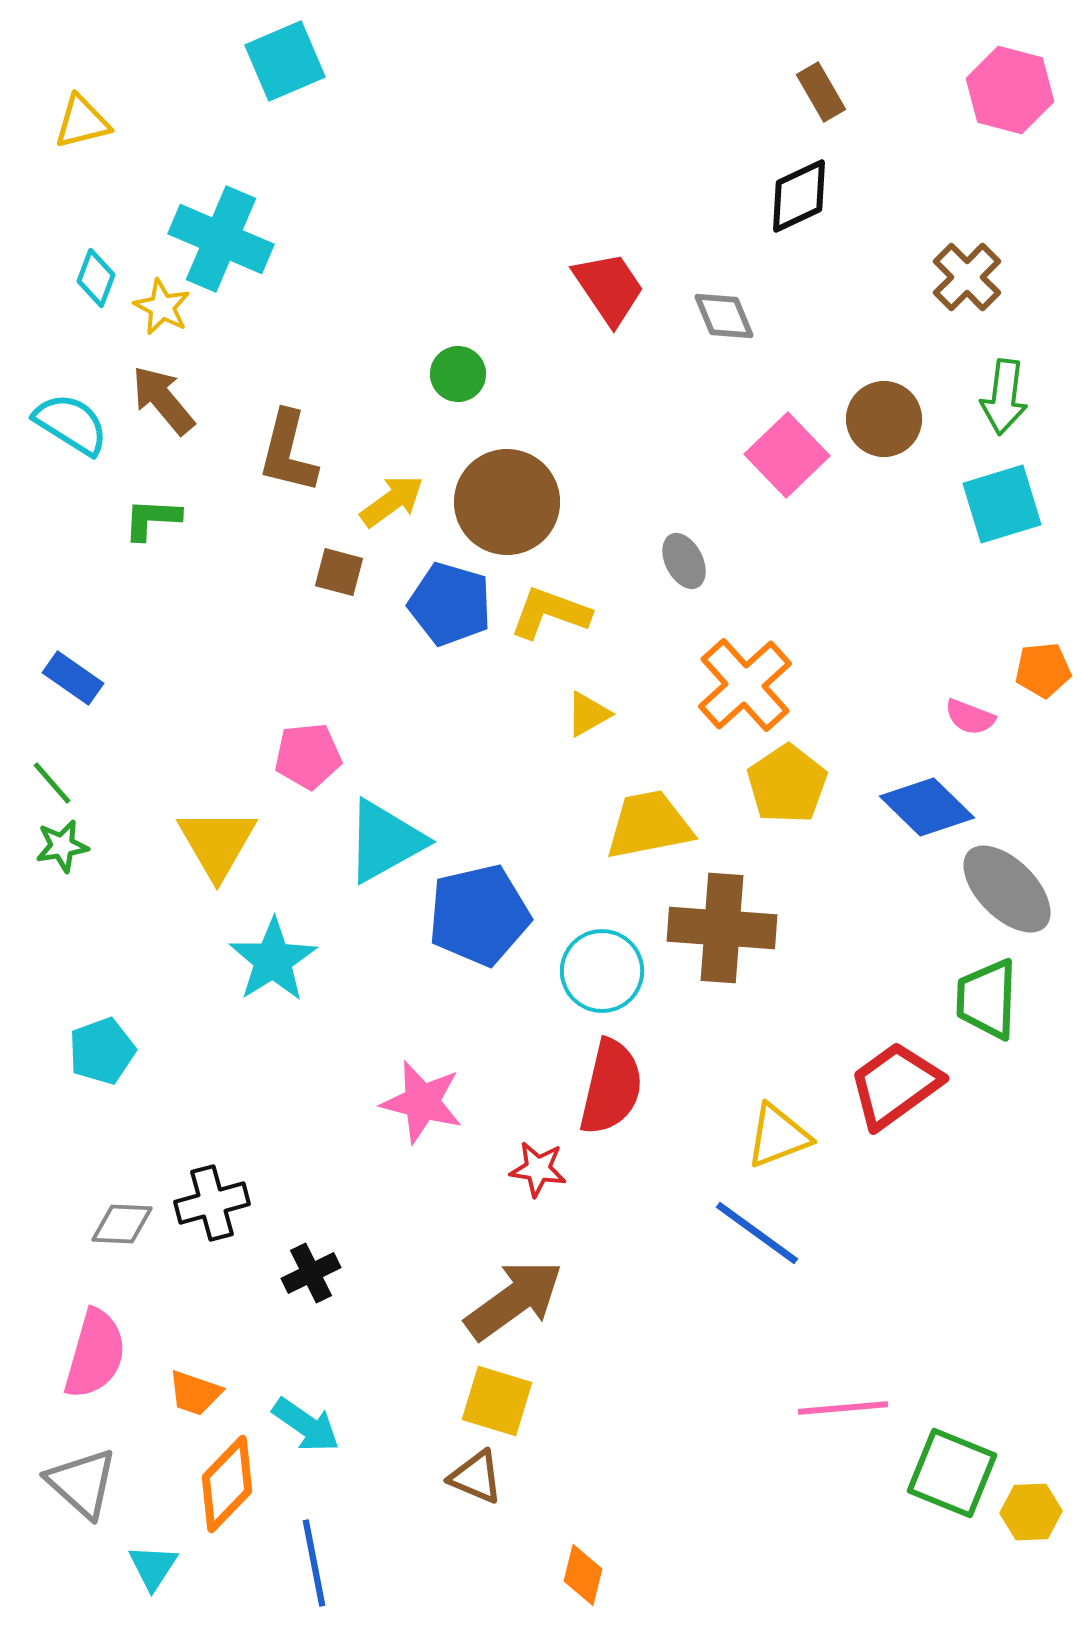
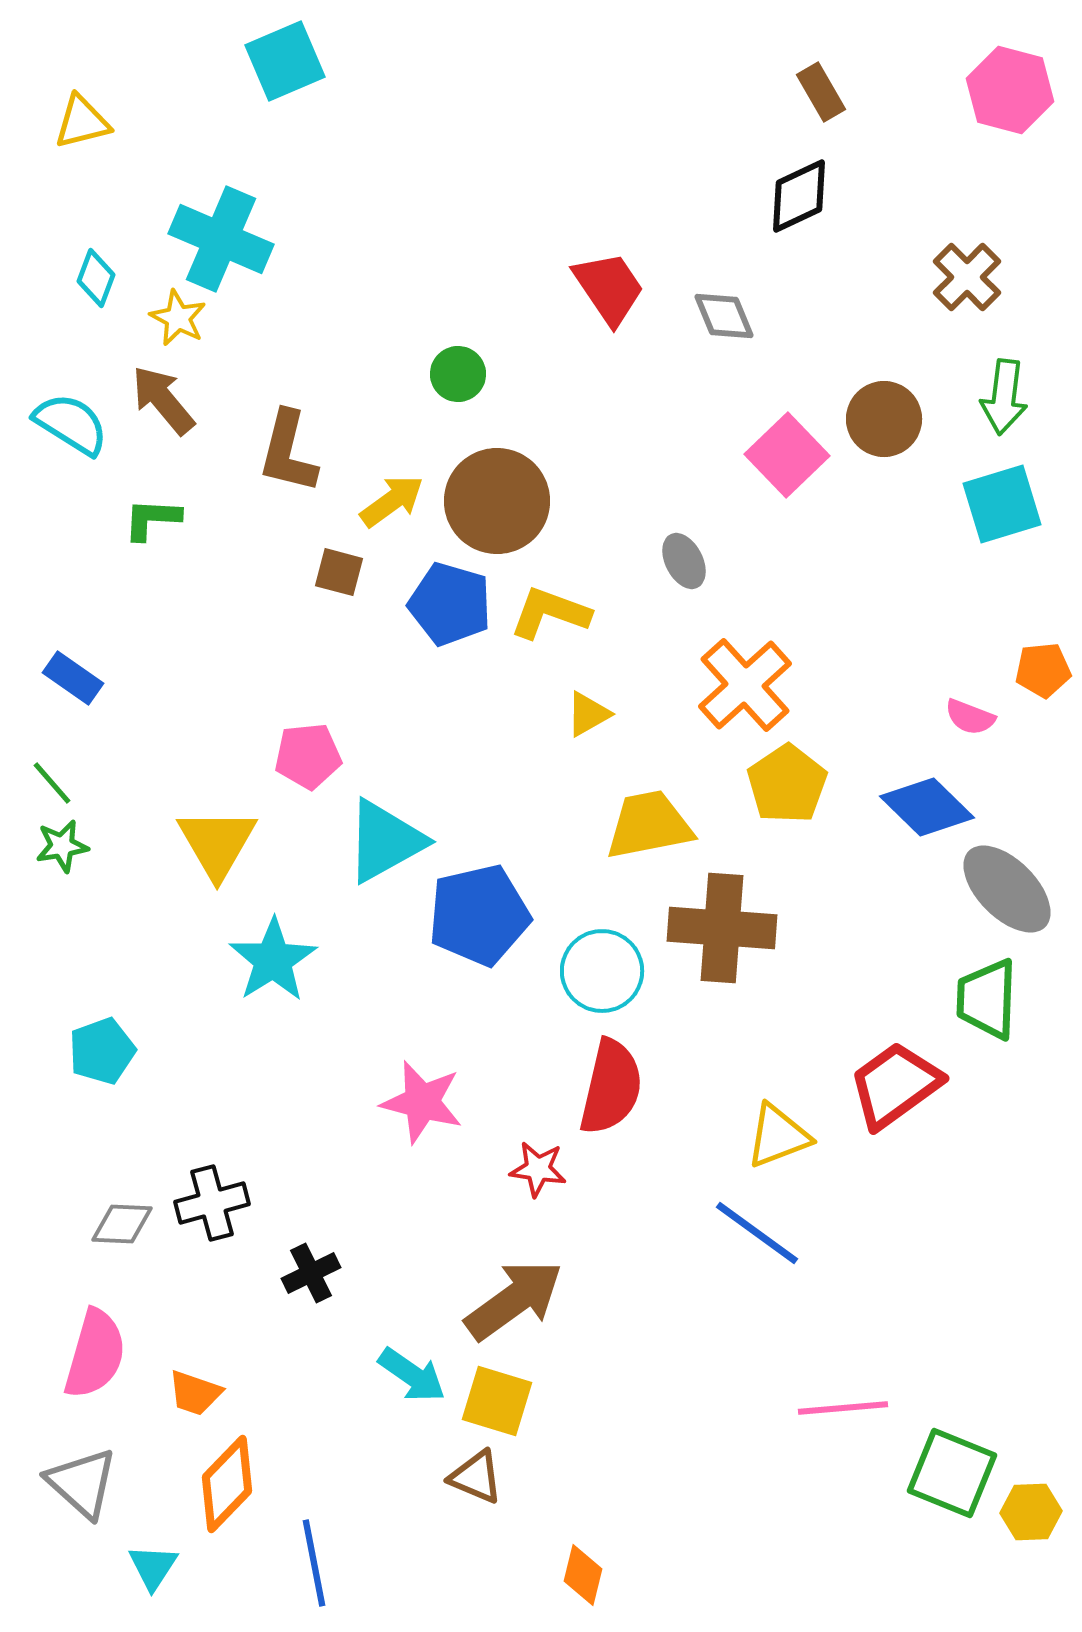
yellow star at (162, 307): moved 16 px right, 11 px down
brown circle at (507, 502): moved 10 px left, 1 px up
cyan arrow at (306, 1425): moved 106 px right, 50 px up
